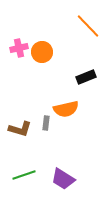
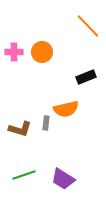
pink cross: moved 5 px left, 4 px down; rotated 12 degrees clockwise
